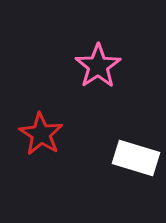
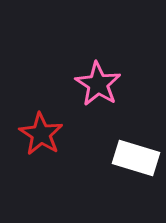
pink star: moved 18 px down; rotated 6 degrees counterclockwise
